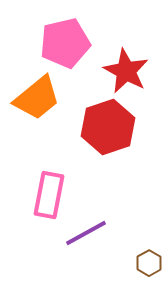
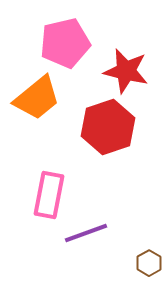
red star: rotated 15 degrees counterclockwise
purple line: rotated 9 degrees clockwise
